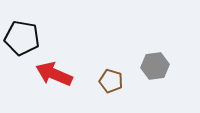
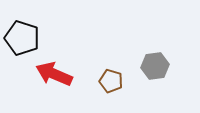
black pentagon: rotated 8 degrees clockwise
